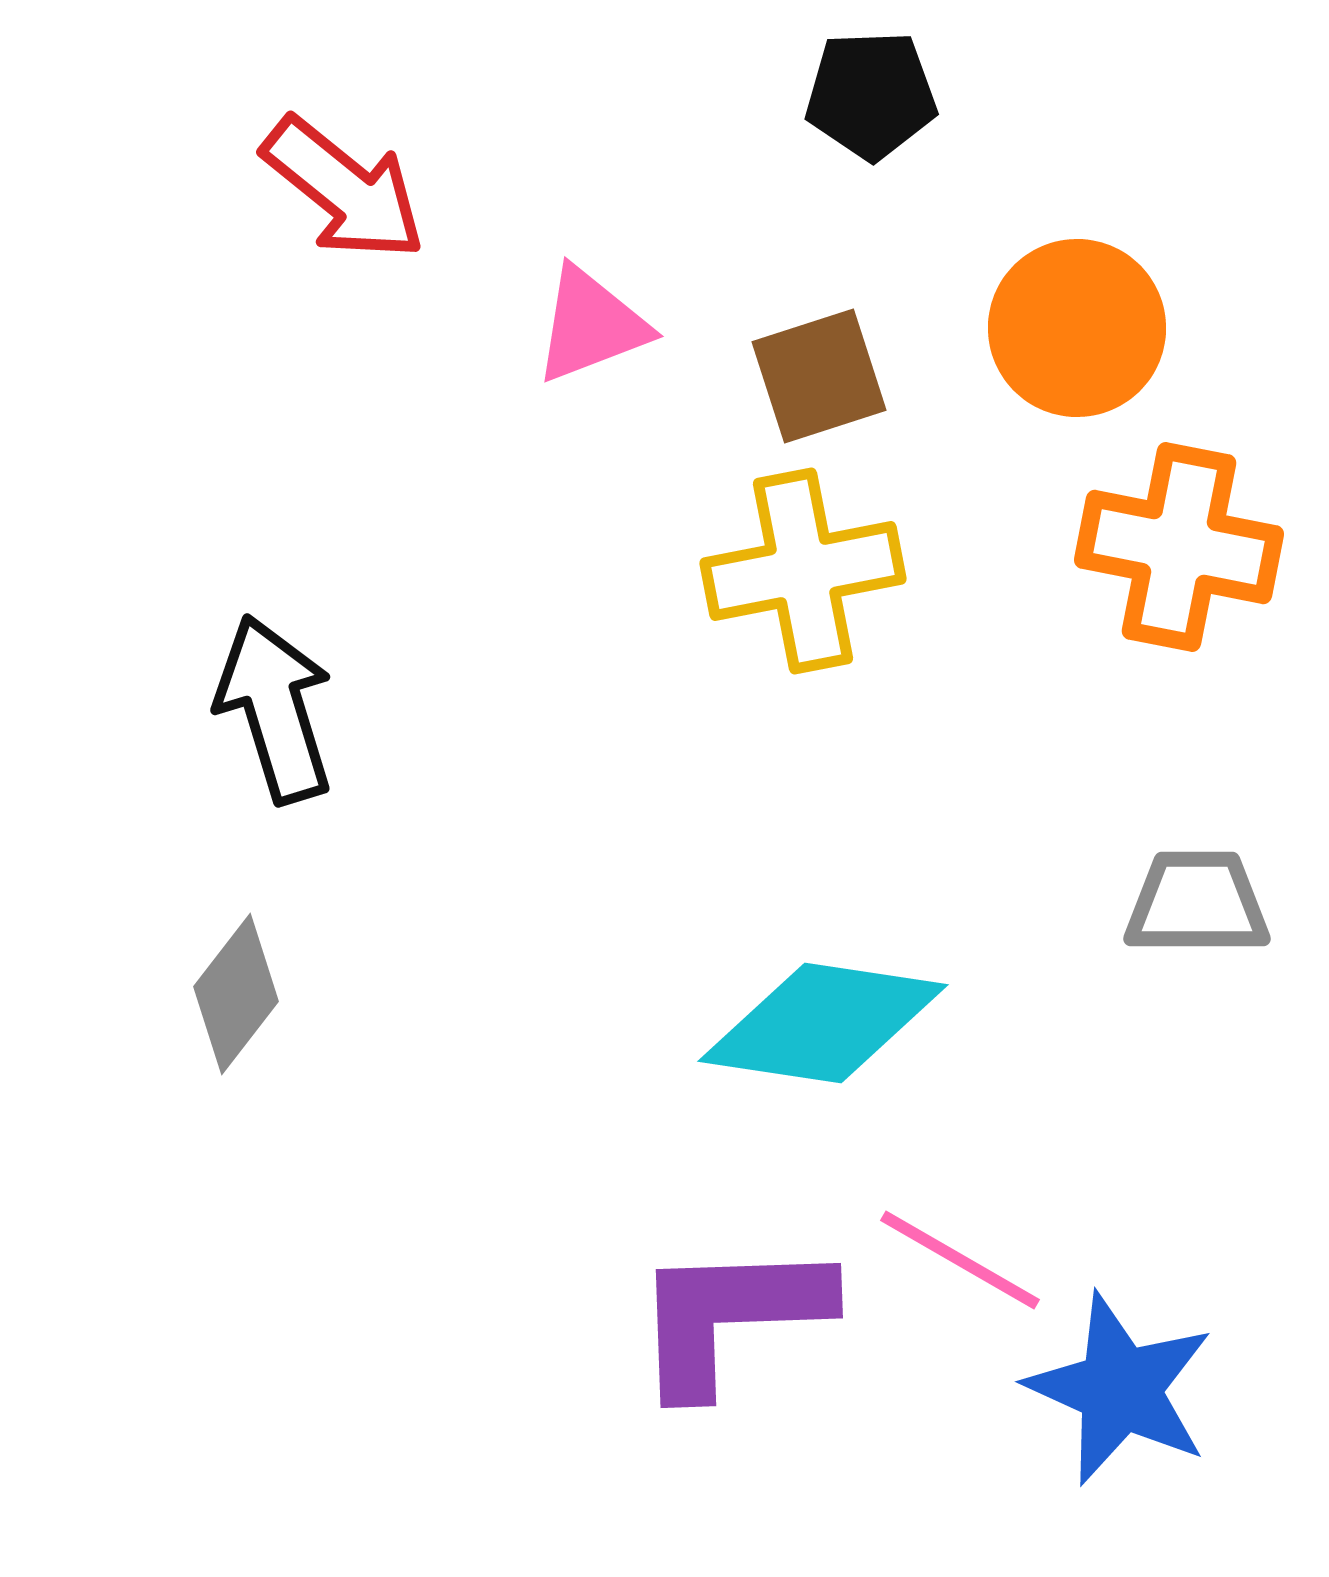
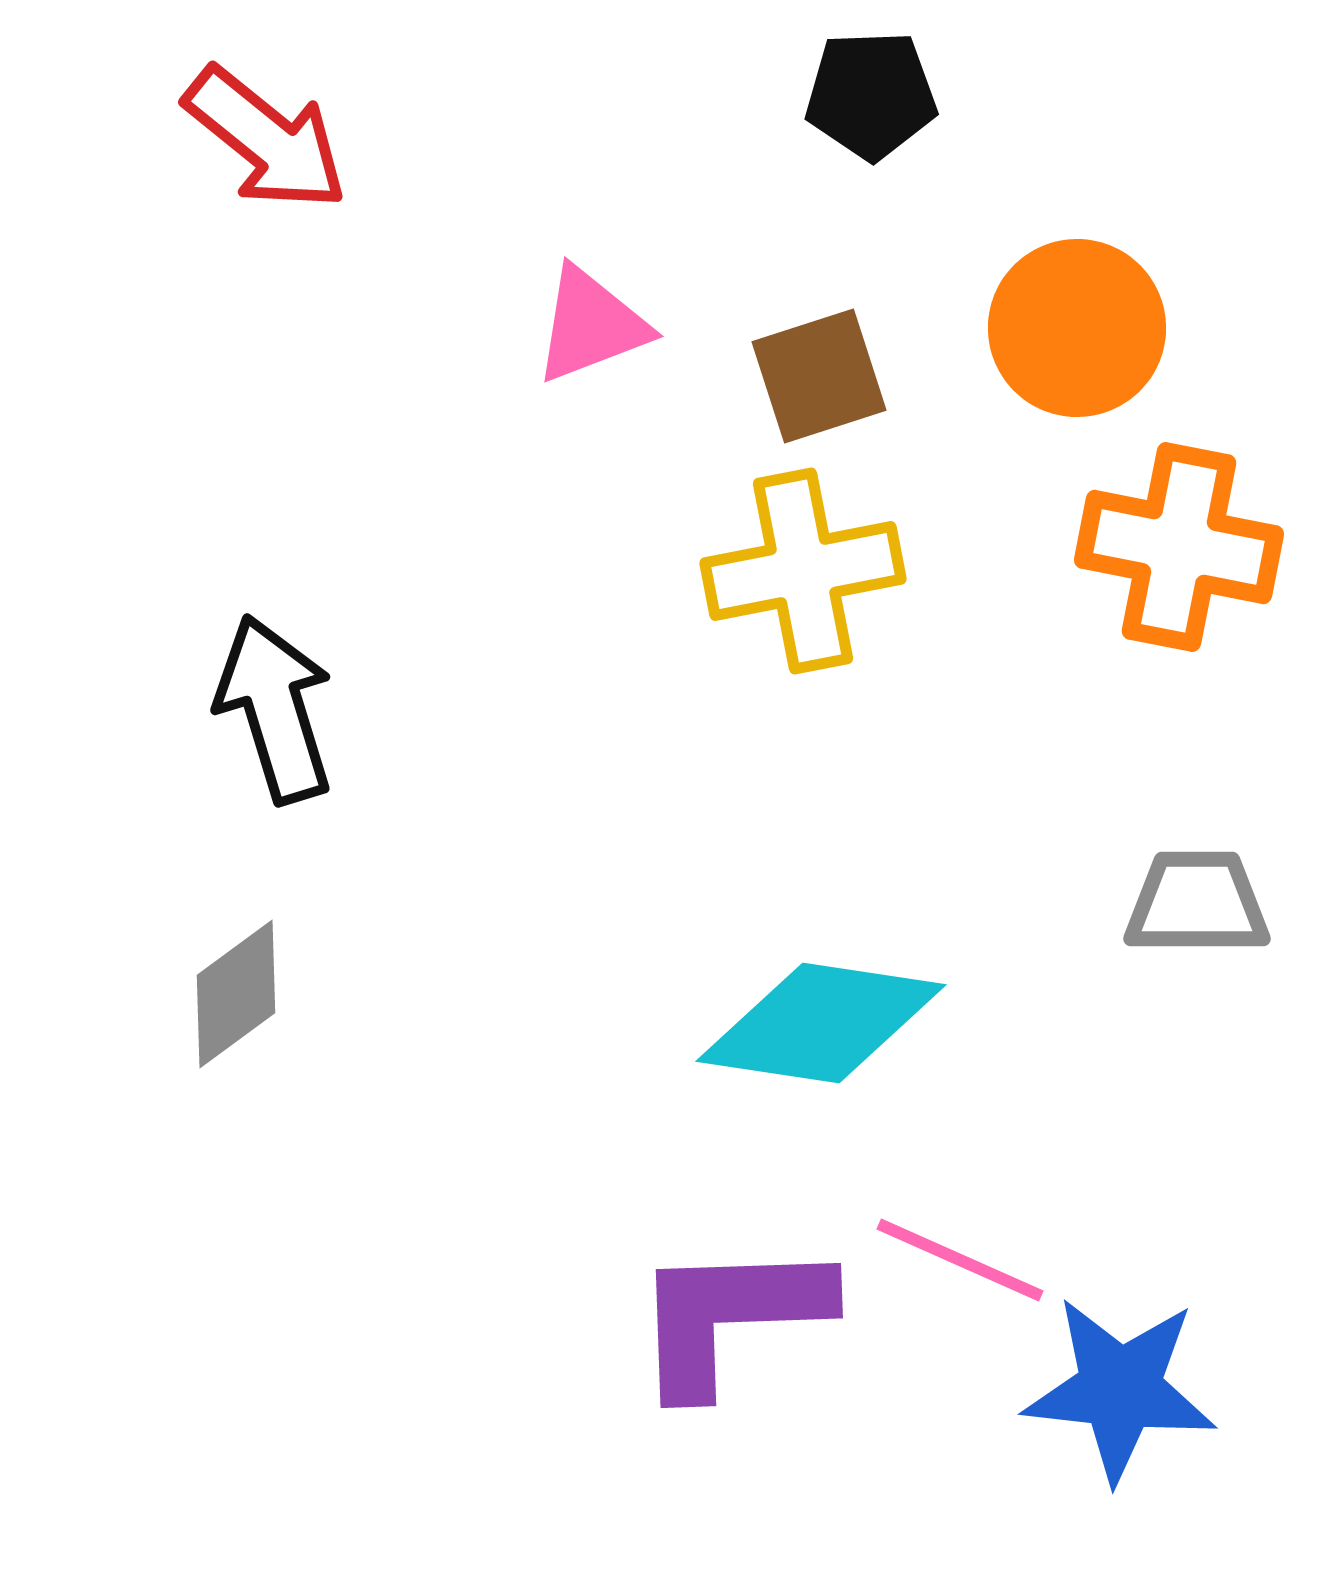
red arrow: moved 78 px left, 50 px up
gray diamond: rotated 16 degrees clockwise
cyan diamond: moved 2 px left
pink line: rotated 6 degrees counterclockwise
blue star: rotated 18 degrees counterclockwise
